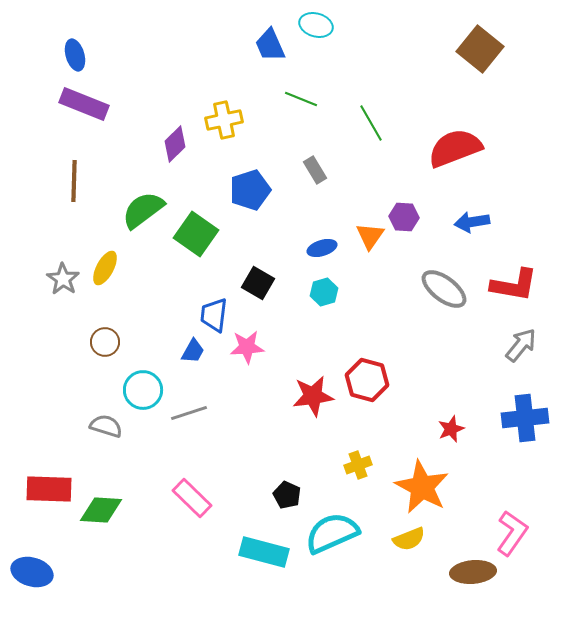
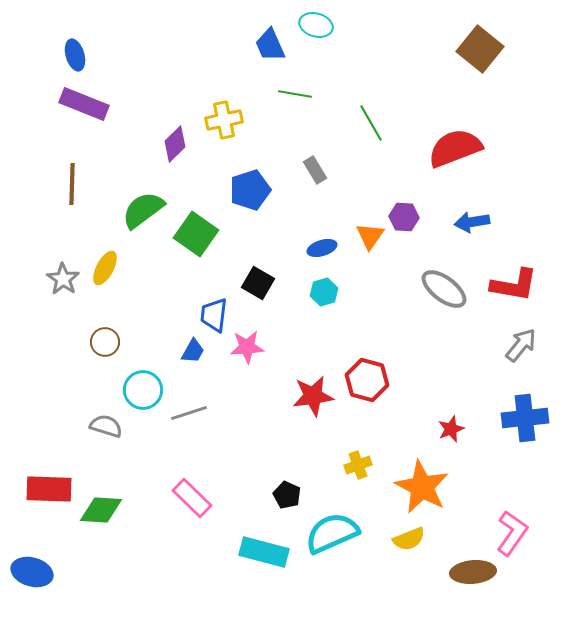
green line at (301, 99): moved 6 px left, 5 px up; rotated 12 degrees counterclockwise
brown line at (74, 181): moved 2 px left, 3 px down
